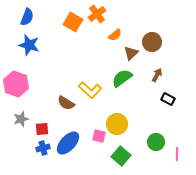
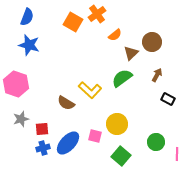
pink square: moved 4 px left
